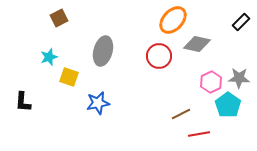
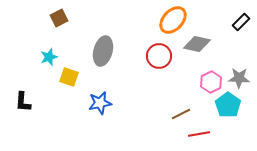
blue star: moved 2 px right
